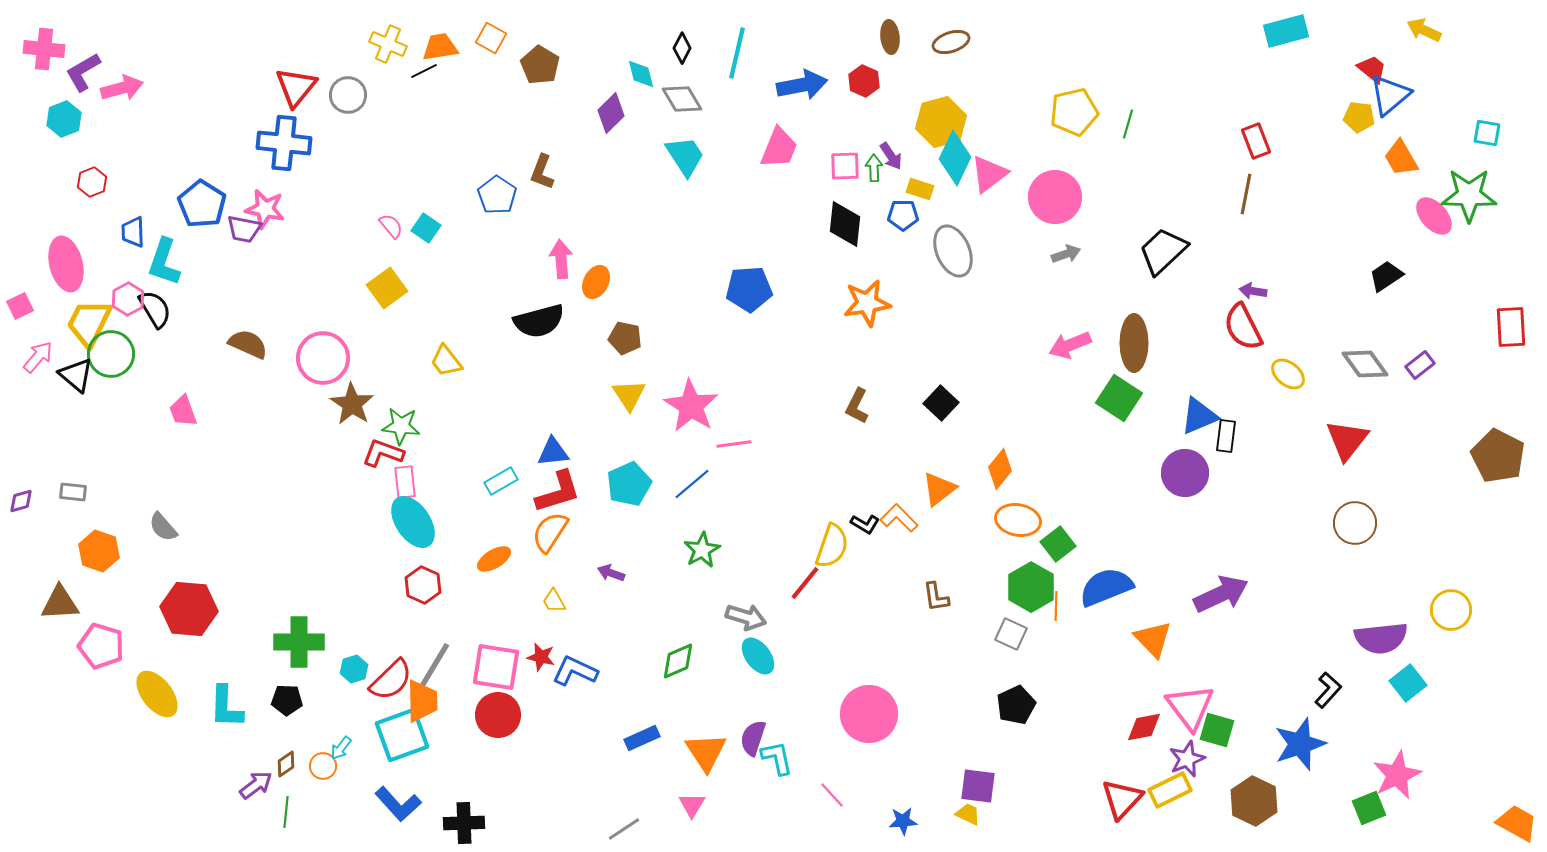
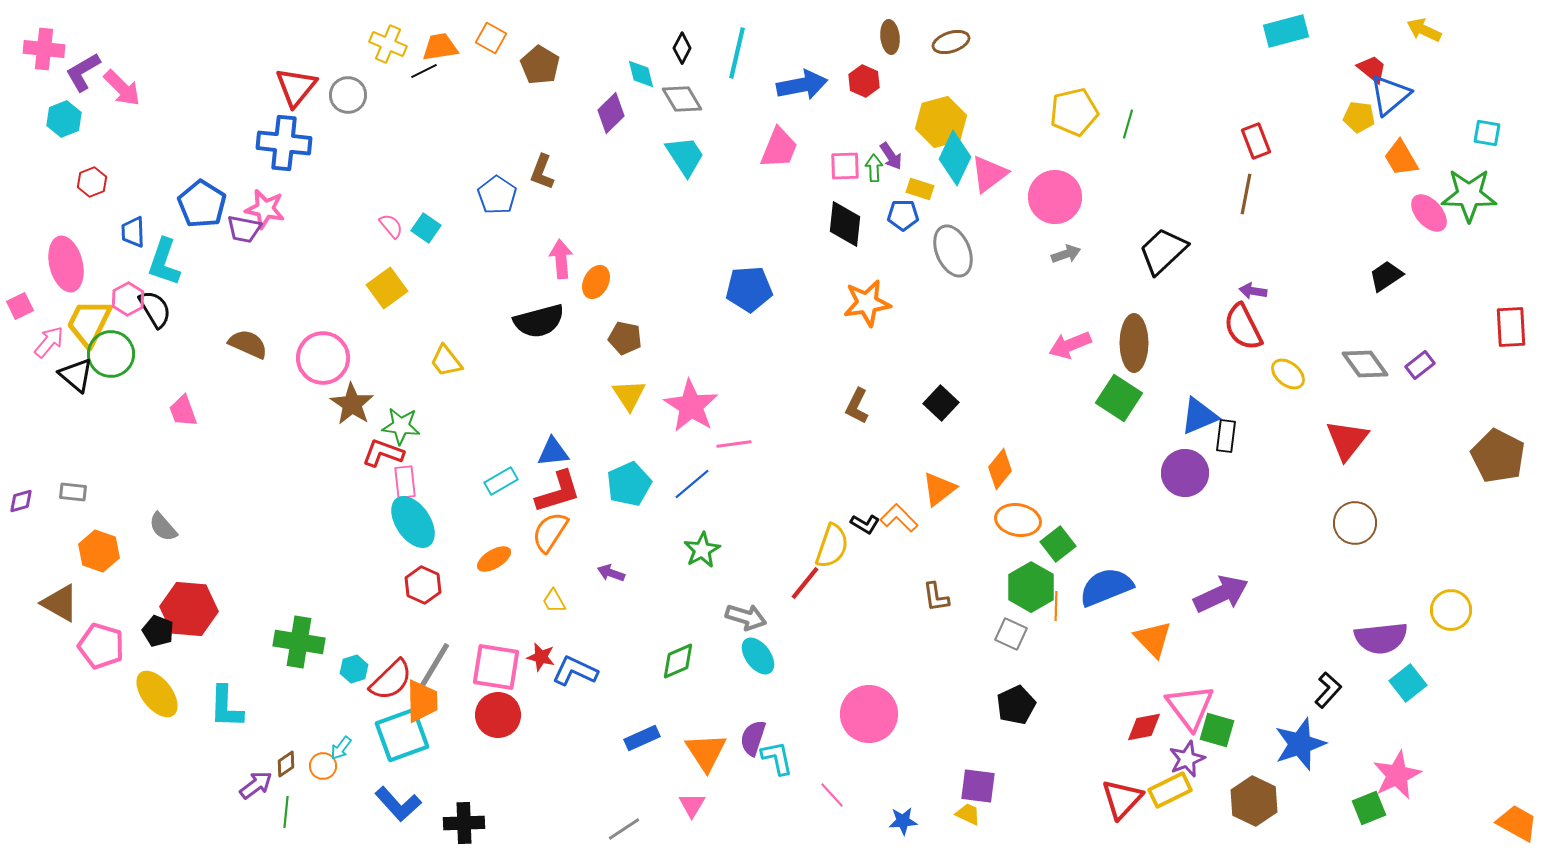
pink arrow at (122, 88): rotated 60 degrees clockwise
pink ellipse at (1434, 216): moved 5 px left, 3 px up
pink arrow at (38, 357): moved 11 px right, 15 px up
brown triangle at (60, 603): rotated 33 degrees clockwise
green cross at (299, 642): rotated 9 degrees clockwise
black pentagon at (287, 700): moved 129 px left, 69 px up; rotated 20 degrees clockwise
